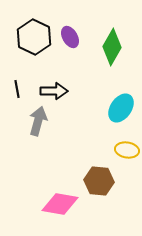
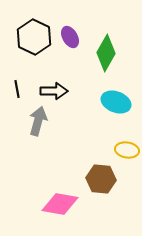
green diamond: moved 6 px left, 6 px down
cyan ellipse: moved 5 px left, 6 px up; rotated 76 degrees clockwise
brown hexagon: moved 2 px right, 2 px up
